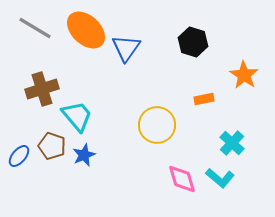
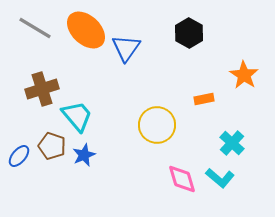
black hexagon: moved 4 px left, 9 px up; rotated 12 degrees clockwise
